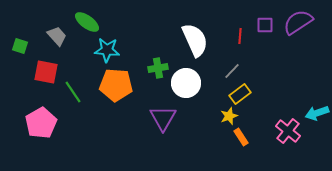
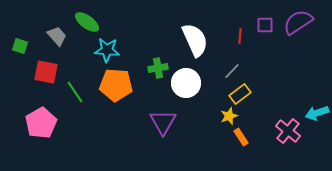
green line: moved 2 px right
purple triangle: moved 4 px down
